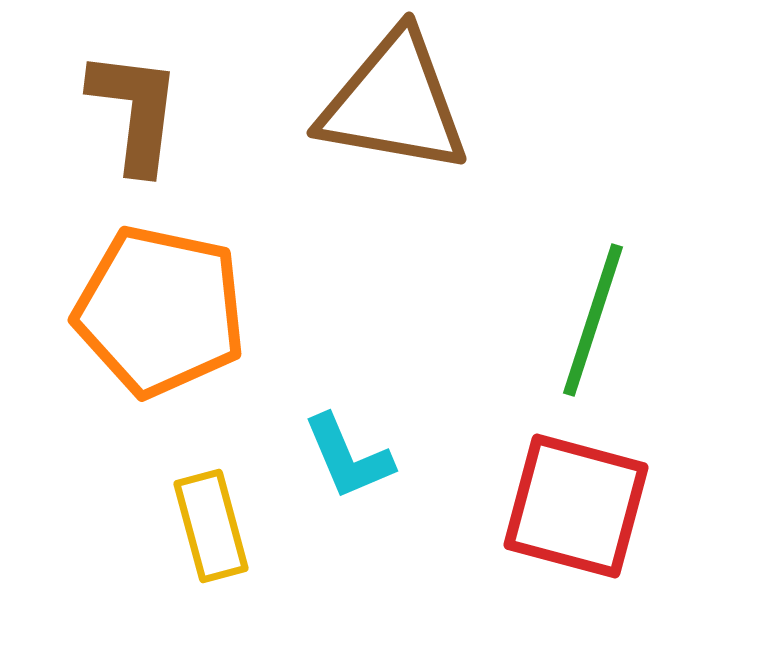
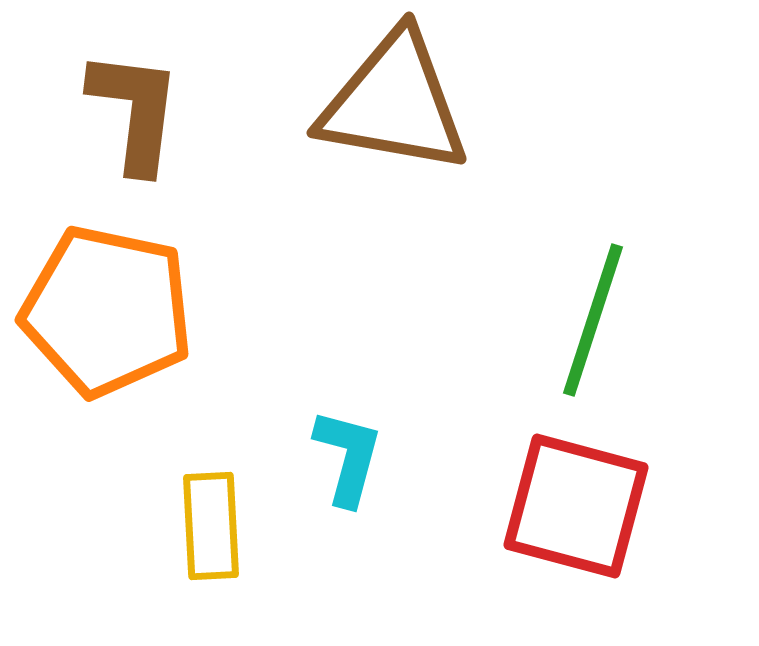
orange pentagon: moved 53 px left
cyan L-shape: rotated 142 degrees counterclockwise
yellow rectangle: rotated 12 degrees clockwise
